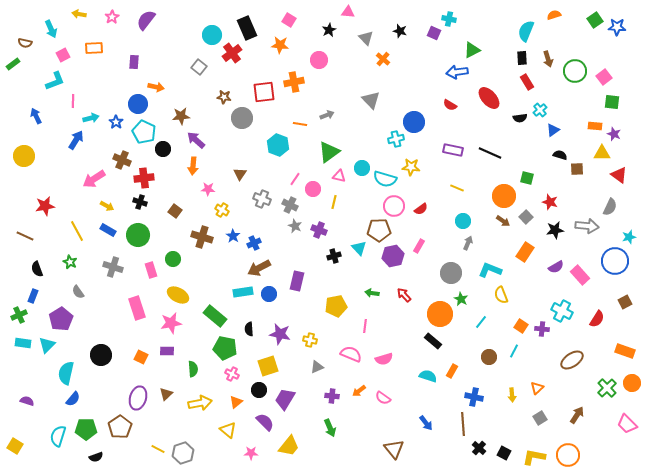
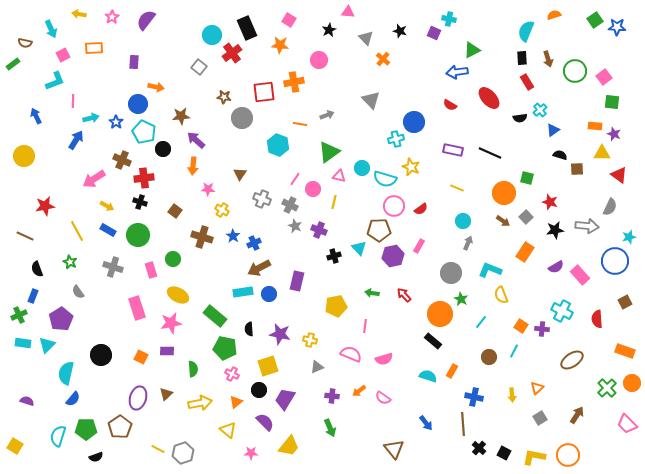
yellow star at (411, 167): rotated 18 degrees clockwise
orange circle at (504, 196): moved 3 px up
red semicircle at (597, 319): rotated 144 degrees clockwise
